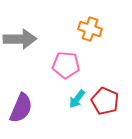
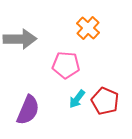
orange cross: moved 2 px left, 1 px up; rotated 25 degrees clockwise
purple semicircle: moved 7 px right, 2 px down
